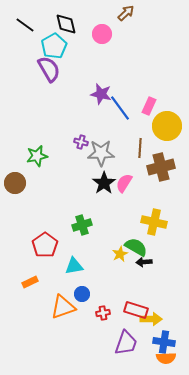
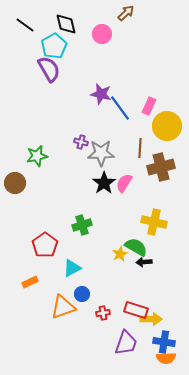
cyan triangle: moved 2 px left, 2 px down; rotated 18 degrees counterclockwise
